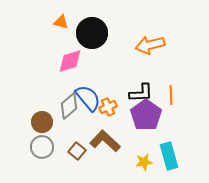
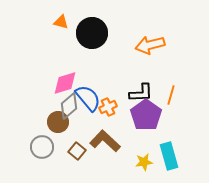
pink diamond: moved 5 px left, 22 px down
orange line: rotated 18 degrees clockwise
brown circle: moved 16 px right
